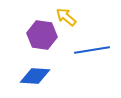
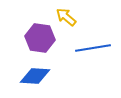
purple hexagon: moved 2 px left, 3 px down
blue line: moved 1 px right, 2 px up
